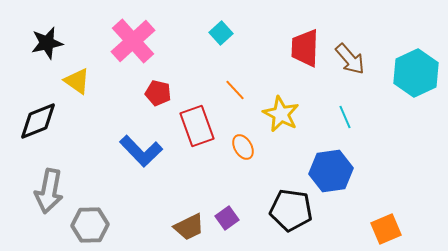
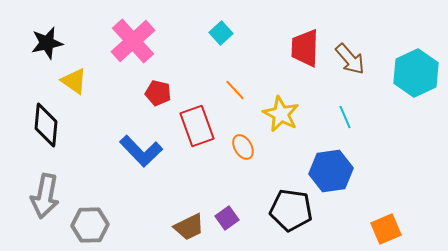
yellow triangle: moved 3 px left
black diamond: moved 8 px right, 4 px down; rotated 63 degrees counterclockwise
gray arrow: moved 4 px left, 5 px down
